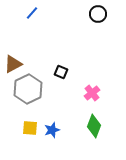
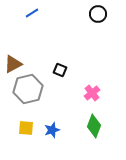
blue line: rotated 16 degrees clockwise
black square: moved 1 px left, 2 px up
gray hexagon: rotated 12 degrees clockwise
yellow square: moved 4 px left
